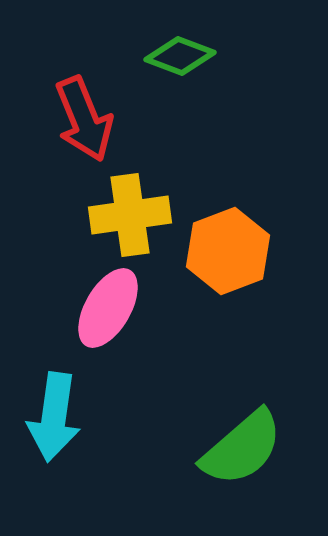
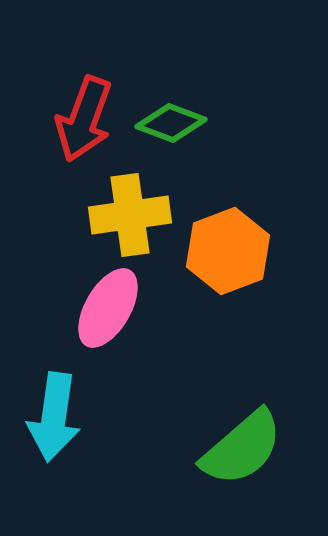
green diamond: moved 9 px left, 67 px down
red arrow: rotated 42 degrees clockwise
